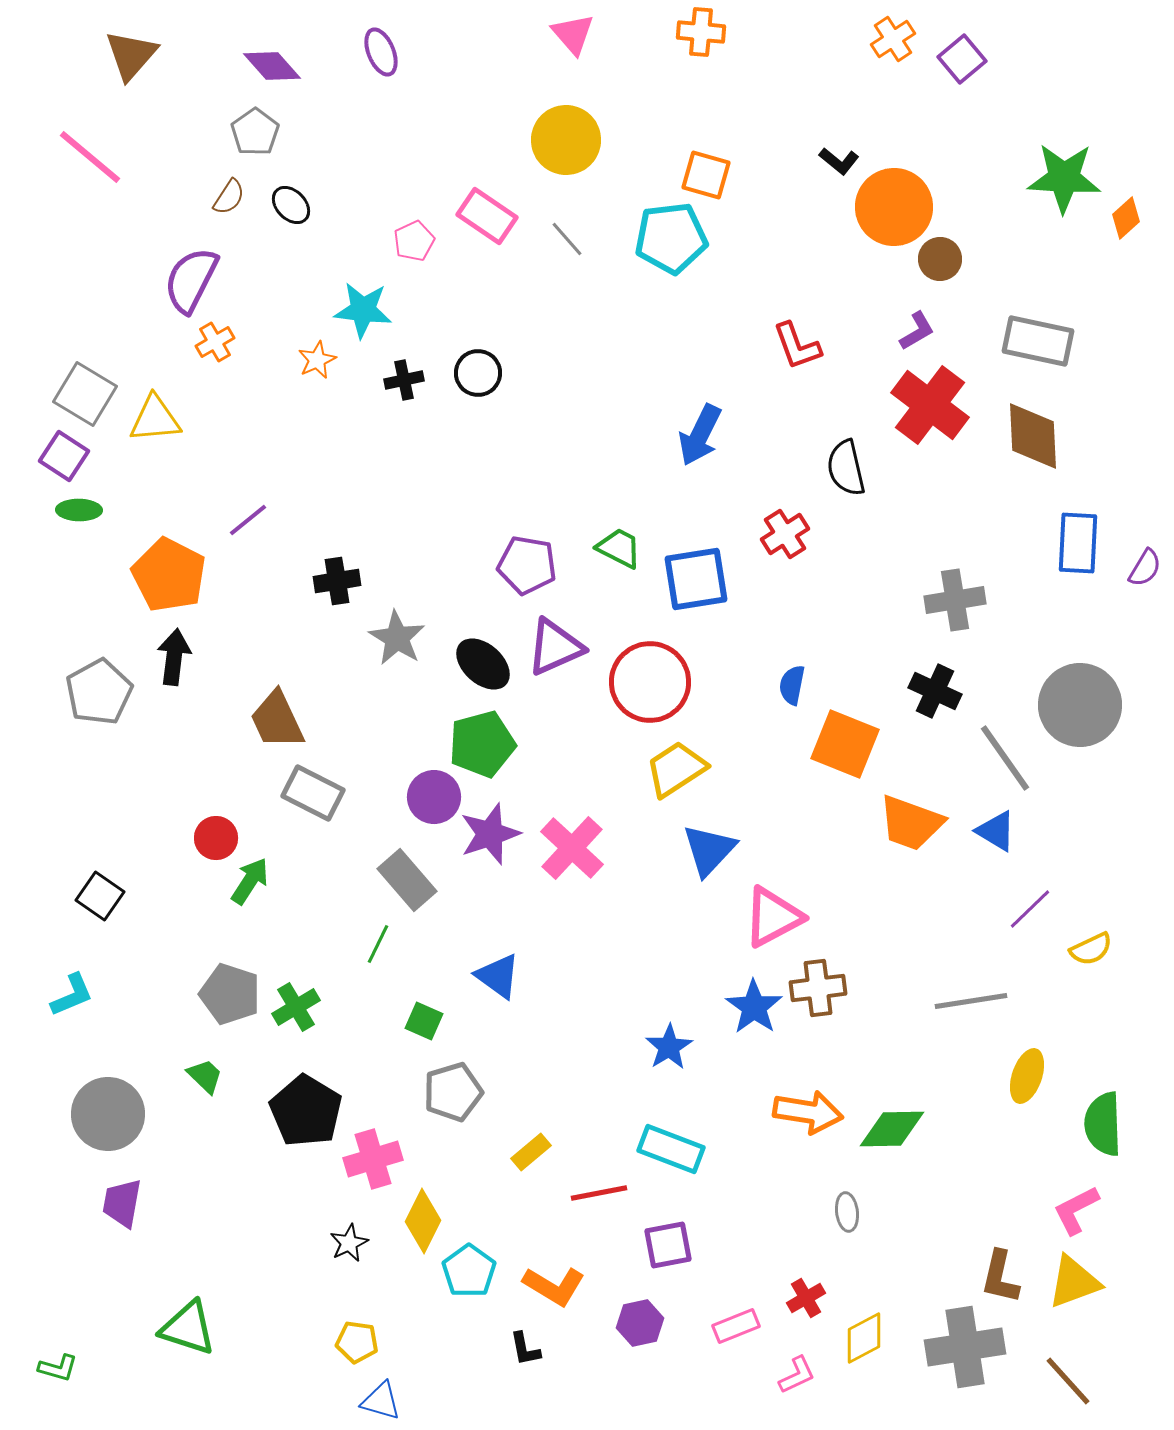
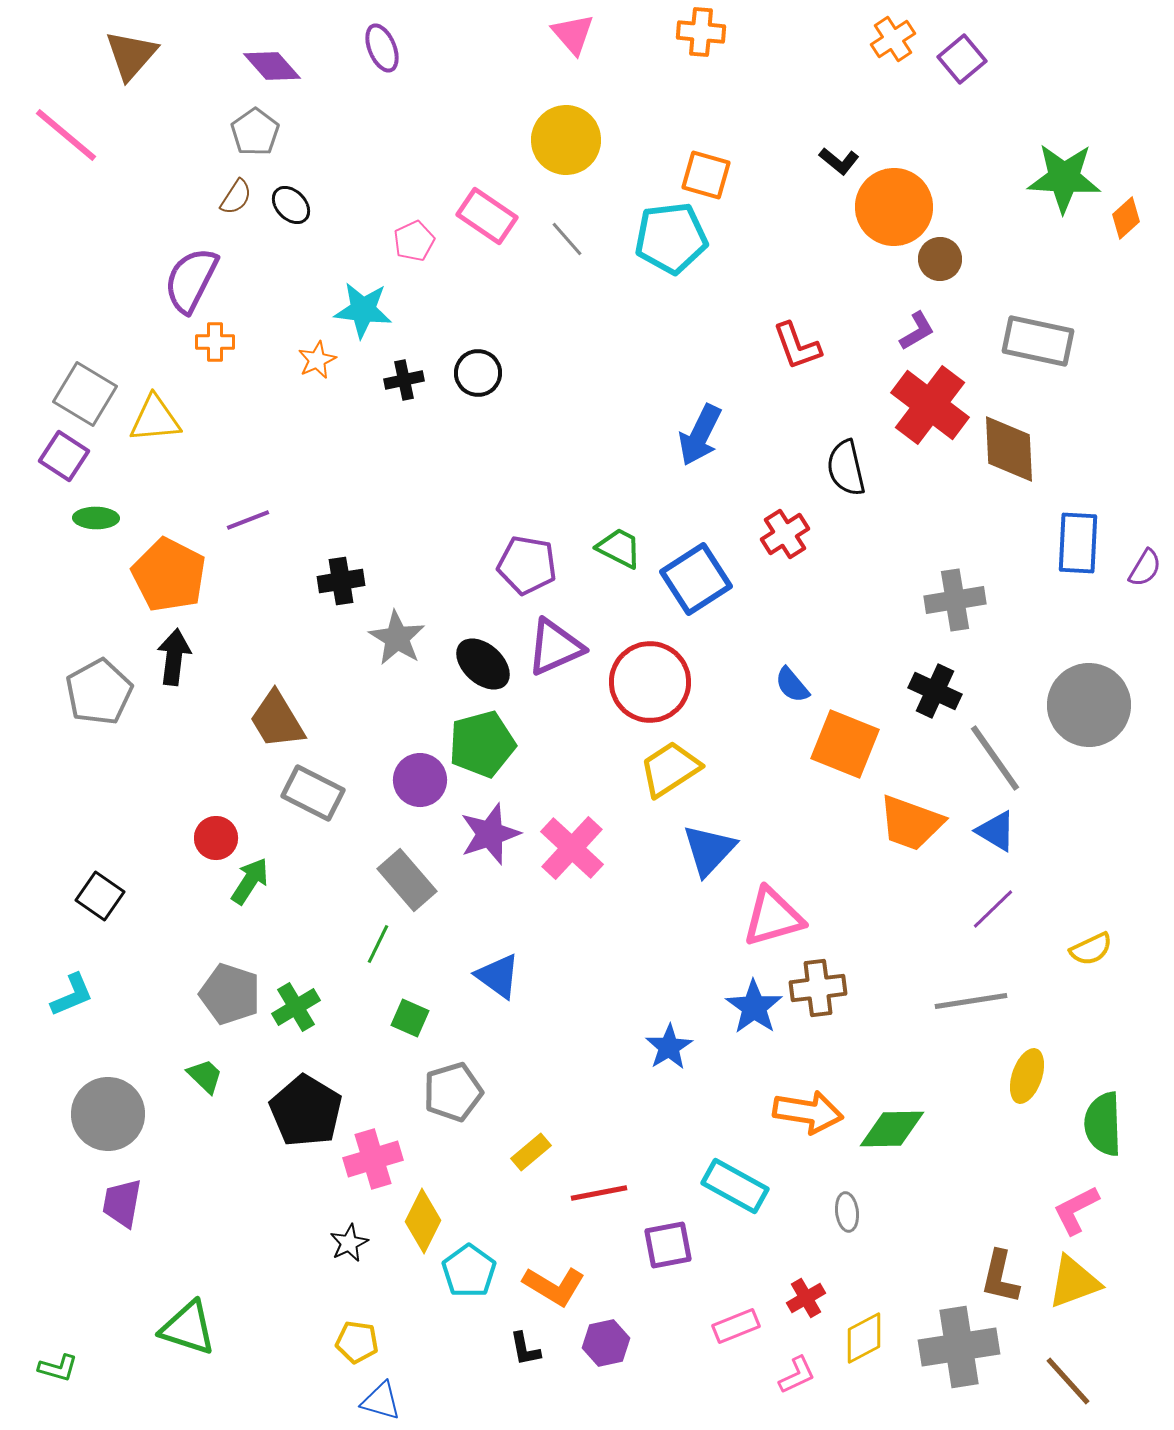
purple ellipse at (381, 52): moved 1 px right, 4 px up
pink line at (90, 157): moved 24 px left, 22 px up
brown semicircle at (229, 197): moved 7 px right
orange cross at (215, 342): rotated 30 degrees clockwise
brown diamond at (1033, 436): moved 24 px left, 13 px down
green ellipse at (79, 510): moved 17 px right, 8 px down
purple line at (248, 520): rotated 18 degrees clockwise
blue square at (696, 579): rotated 24 degrees counterclockwise
black cross at (337, 581): moved 4 px right
blue semicircle at (792, 685): rotated 51 degrees counterclockwise
gray circle at (1080, 705): moved 9 px right
brown trapezoid at (277, 720): rotated 6 degrees counterclockwise
gray line at (1005, 758): moved 10 px left
yellow trapezoid at (676, 769): moved 6 px left
purple circle at (434, 797): moved 14 px left, 17 px up
purple line at (1030, 909): moved 37 px left
pink triangle at (773, 917): rotated 12 degrees clockwise
green square at (424, 1021): moved 14 px left, 3 px up
cyan rectangle at (671, 1149): moved 64 px right, 37 px down; rotated 8 degrees clockwise
purple hexagon at (640, 1323): moved 34 px left, 20 px down
gray cross at (965, 1347): moved 6 px left
